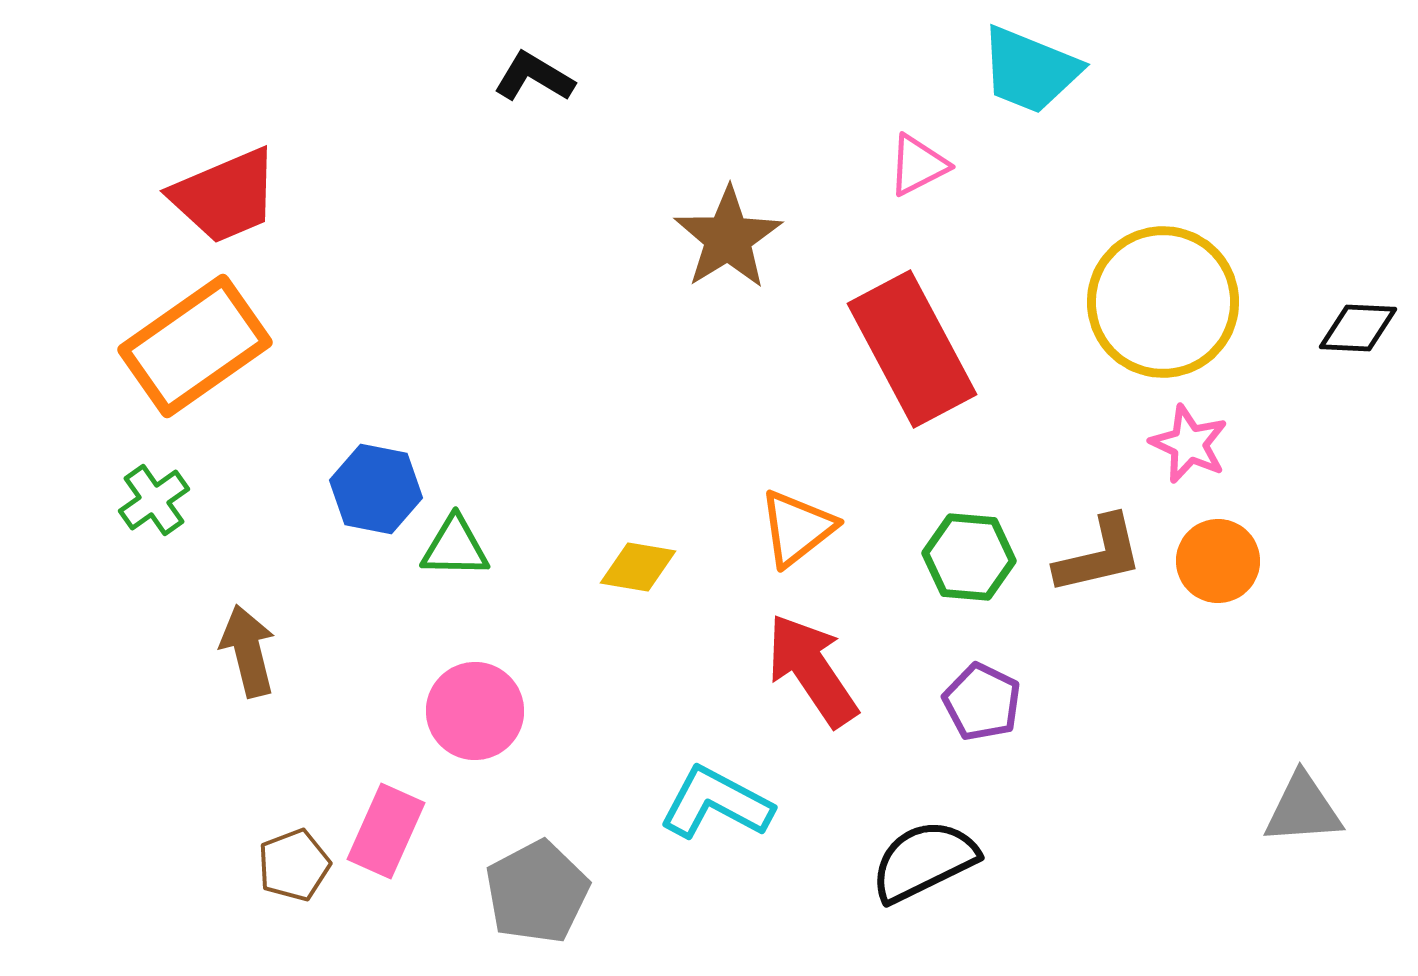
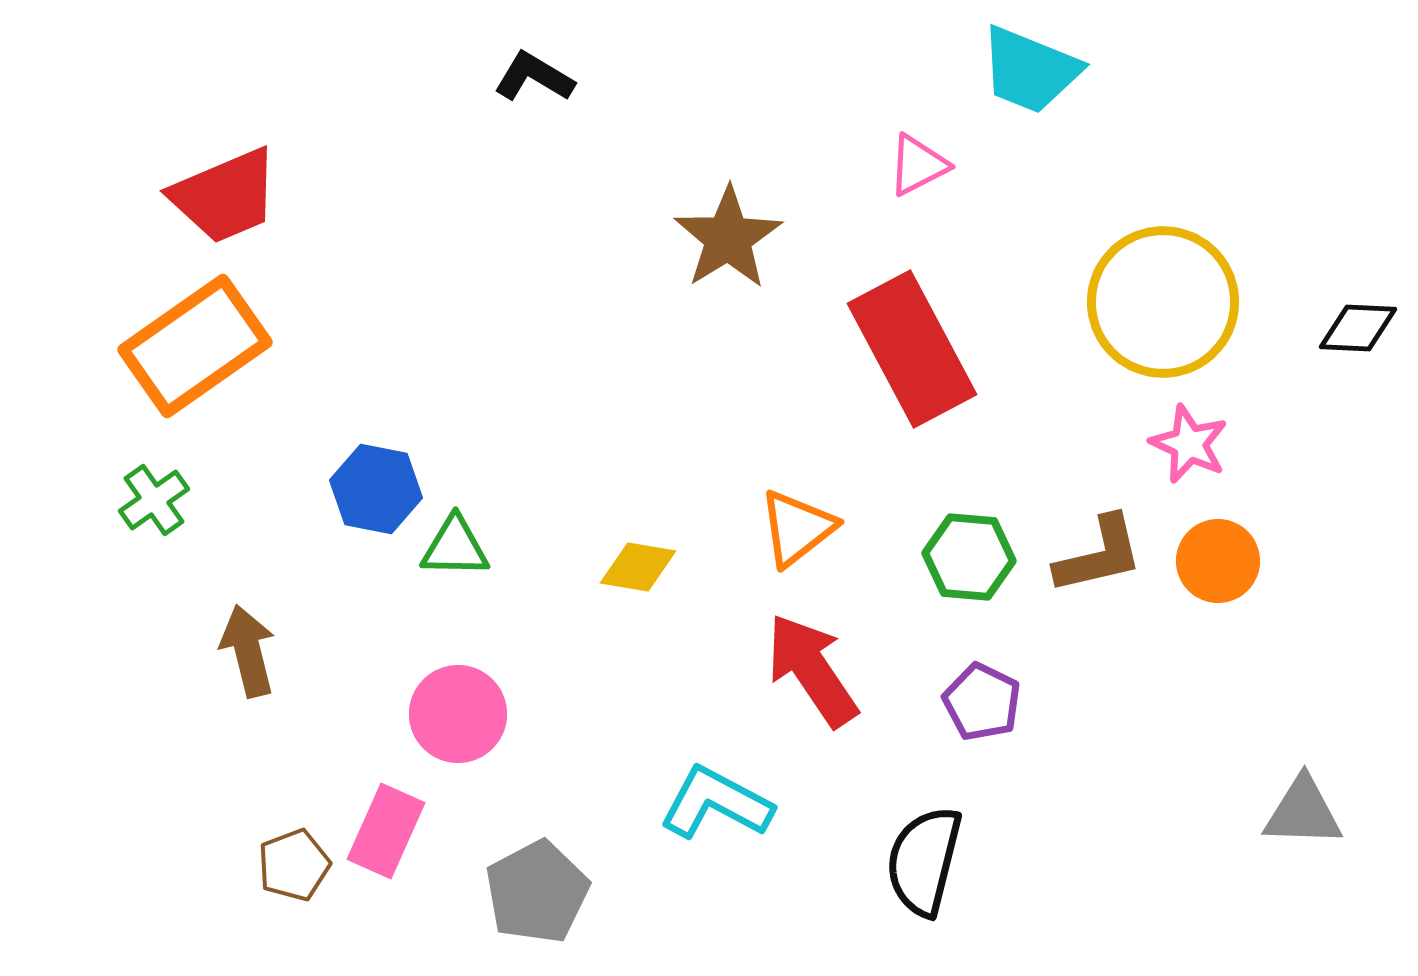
pink circle: moved 17 px left, 3 px down
gray triangle: moved 3 px down; rotated 6 degrees clockwise
black semicircle: rotated 50 degrees counterclockwise
